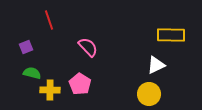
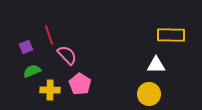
red line: moved 15 px down
pink semicircle: moved 21 px left, 8 px down
white triangle: rotated 24 degrees clockwise
green semicircle: moved 2 px up; rotated 36 degrees counterclockwise
